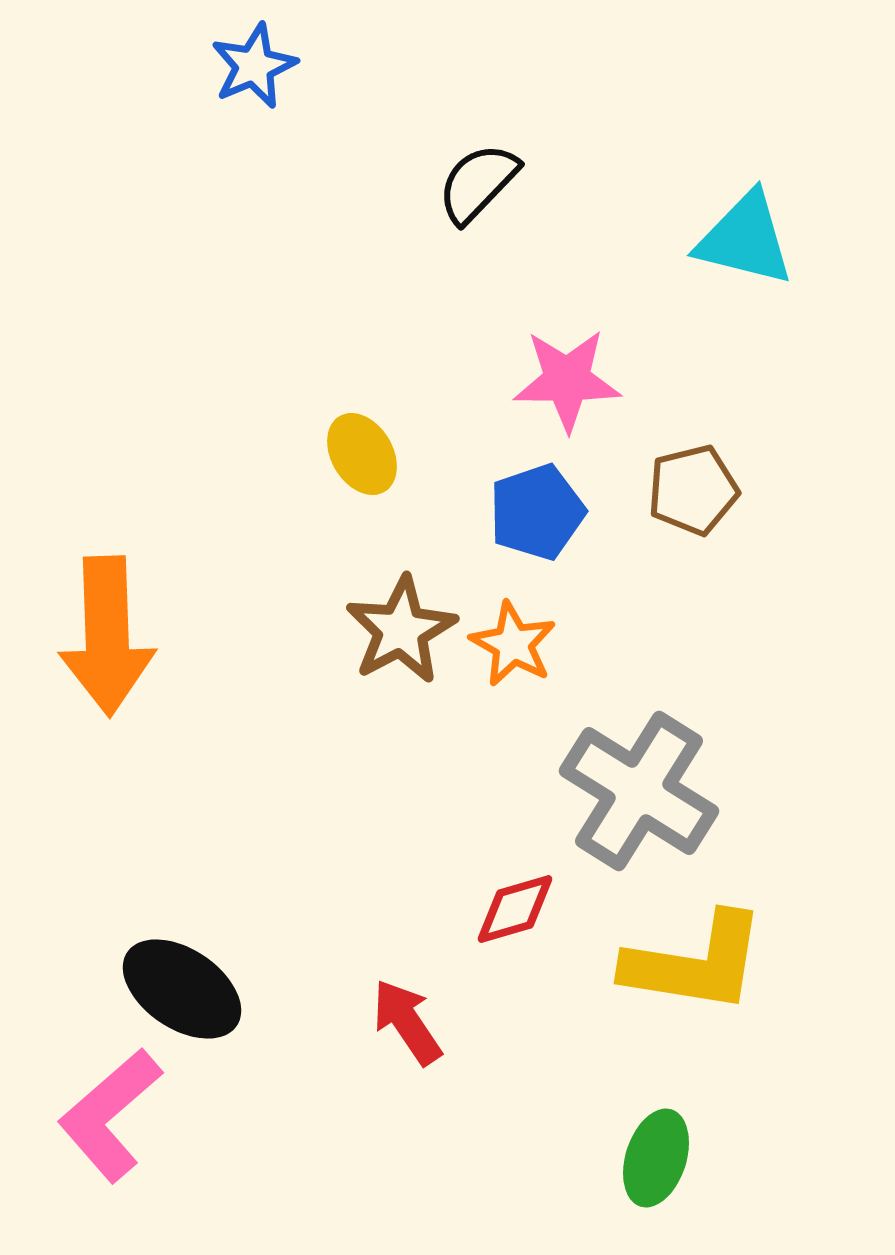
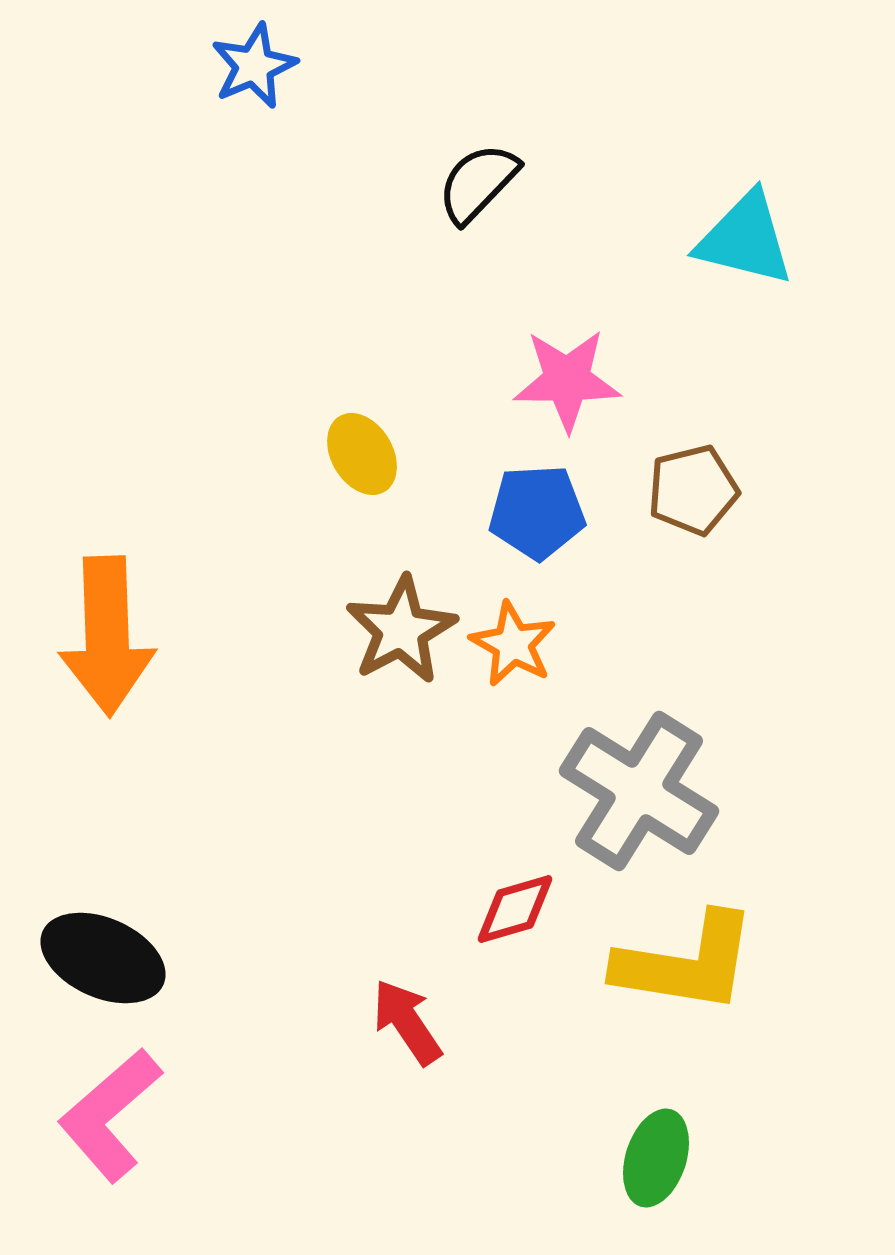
blue pentagon: rotated 16 degrees clockwise
yellow L-shape: moved 9 px left
black ellipse: moved 79 px left, 31 px up; rotated 10 degrees counterclockwise
